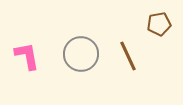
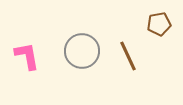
gray circle: moved 1 px right, 3 px up
